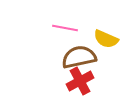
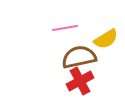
pink line: rotated 20 degrees counterclockwise
yellow semicircle: rotated 55 degrees counterclockwise
